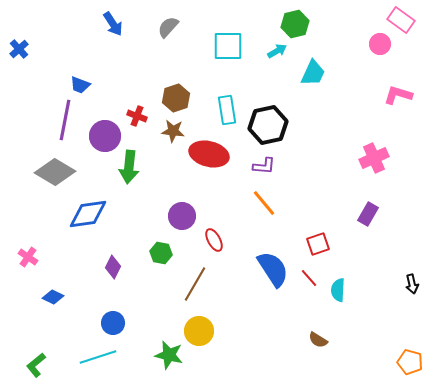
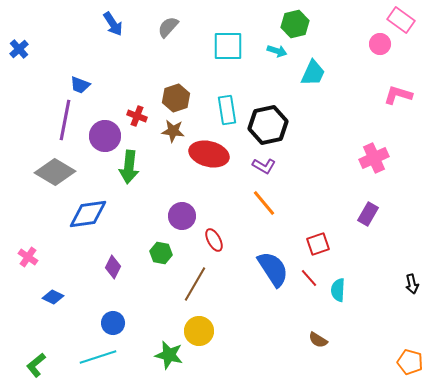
cyan arrow at (277, 51): rotated 48 degrees clockwise
purple L-shape at (264, 166): rotated 25 degrees clockwise
